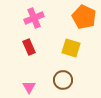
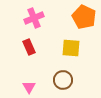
yellow square: rotated 12 degrees counterclockwise
